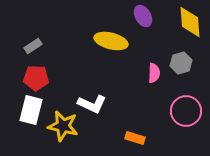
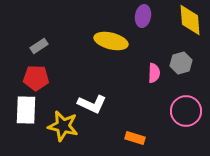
purple ellipse: rotated 40 degrees clockwise
yellow diamond: moved 2 px up
gray rectangle: moved 6 px right
white rectangle: moved 5 px left; rotated 12 degrees counterclockwise
